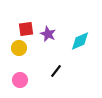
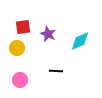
red square: moved 3 px left, 2 px up
yellow circle: moved 2 px left
black line: rotated 56 degrees clockwise
